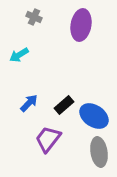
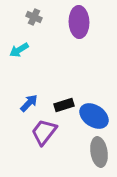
purple ellipse: moved 2 px left, 3 px up; rotated 12 degrees counterclockwise
cyan arrow: moved 5 px up
black rectangle: rotated 24 degrees clockwise
purple trapezoid: moved 4 px left, 7 px up
